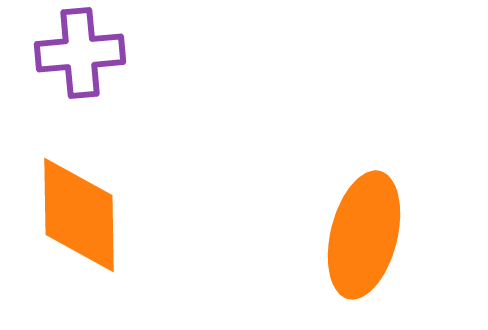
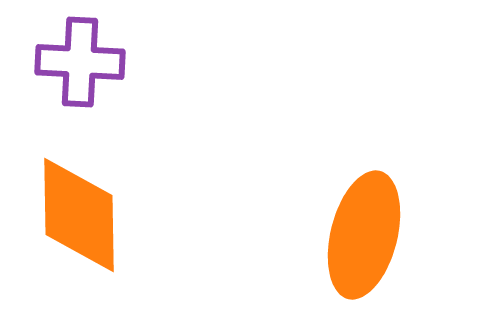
purple cross: moved 9 px down; rotated 8 degrees clockwise
